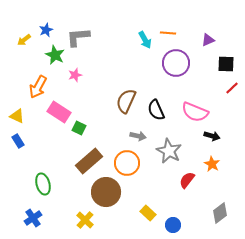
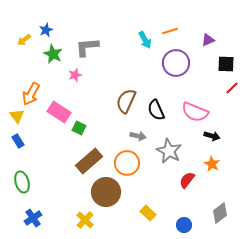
orange line: moved 2 px right, 2 px up; rotated 21 degrees counterclockwise
gray L-shape: moved 9 px right, 10 px down
green star: moved 2 px left, 1 px up
orange arrow: moved 7 px left, 7 px down
yellow triangle: rotated 28 degrees clockwise
green ellipse: moved 21 px left, 2 px up
blue circle: moved 11 px right
